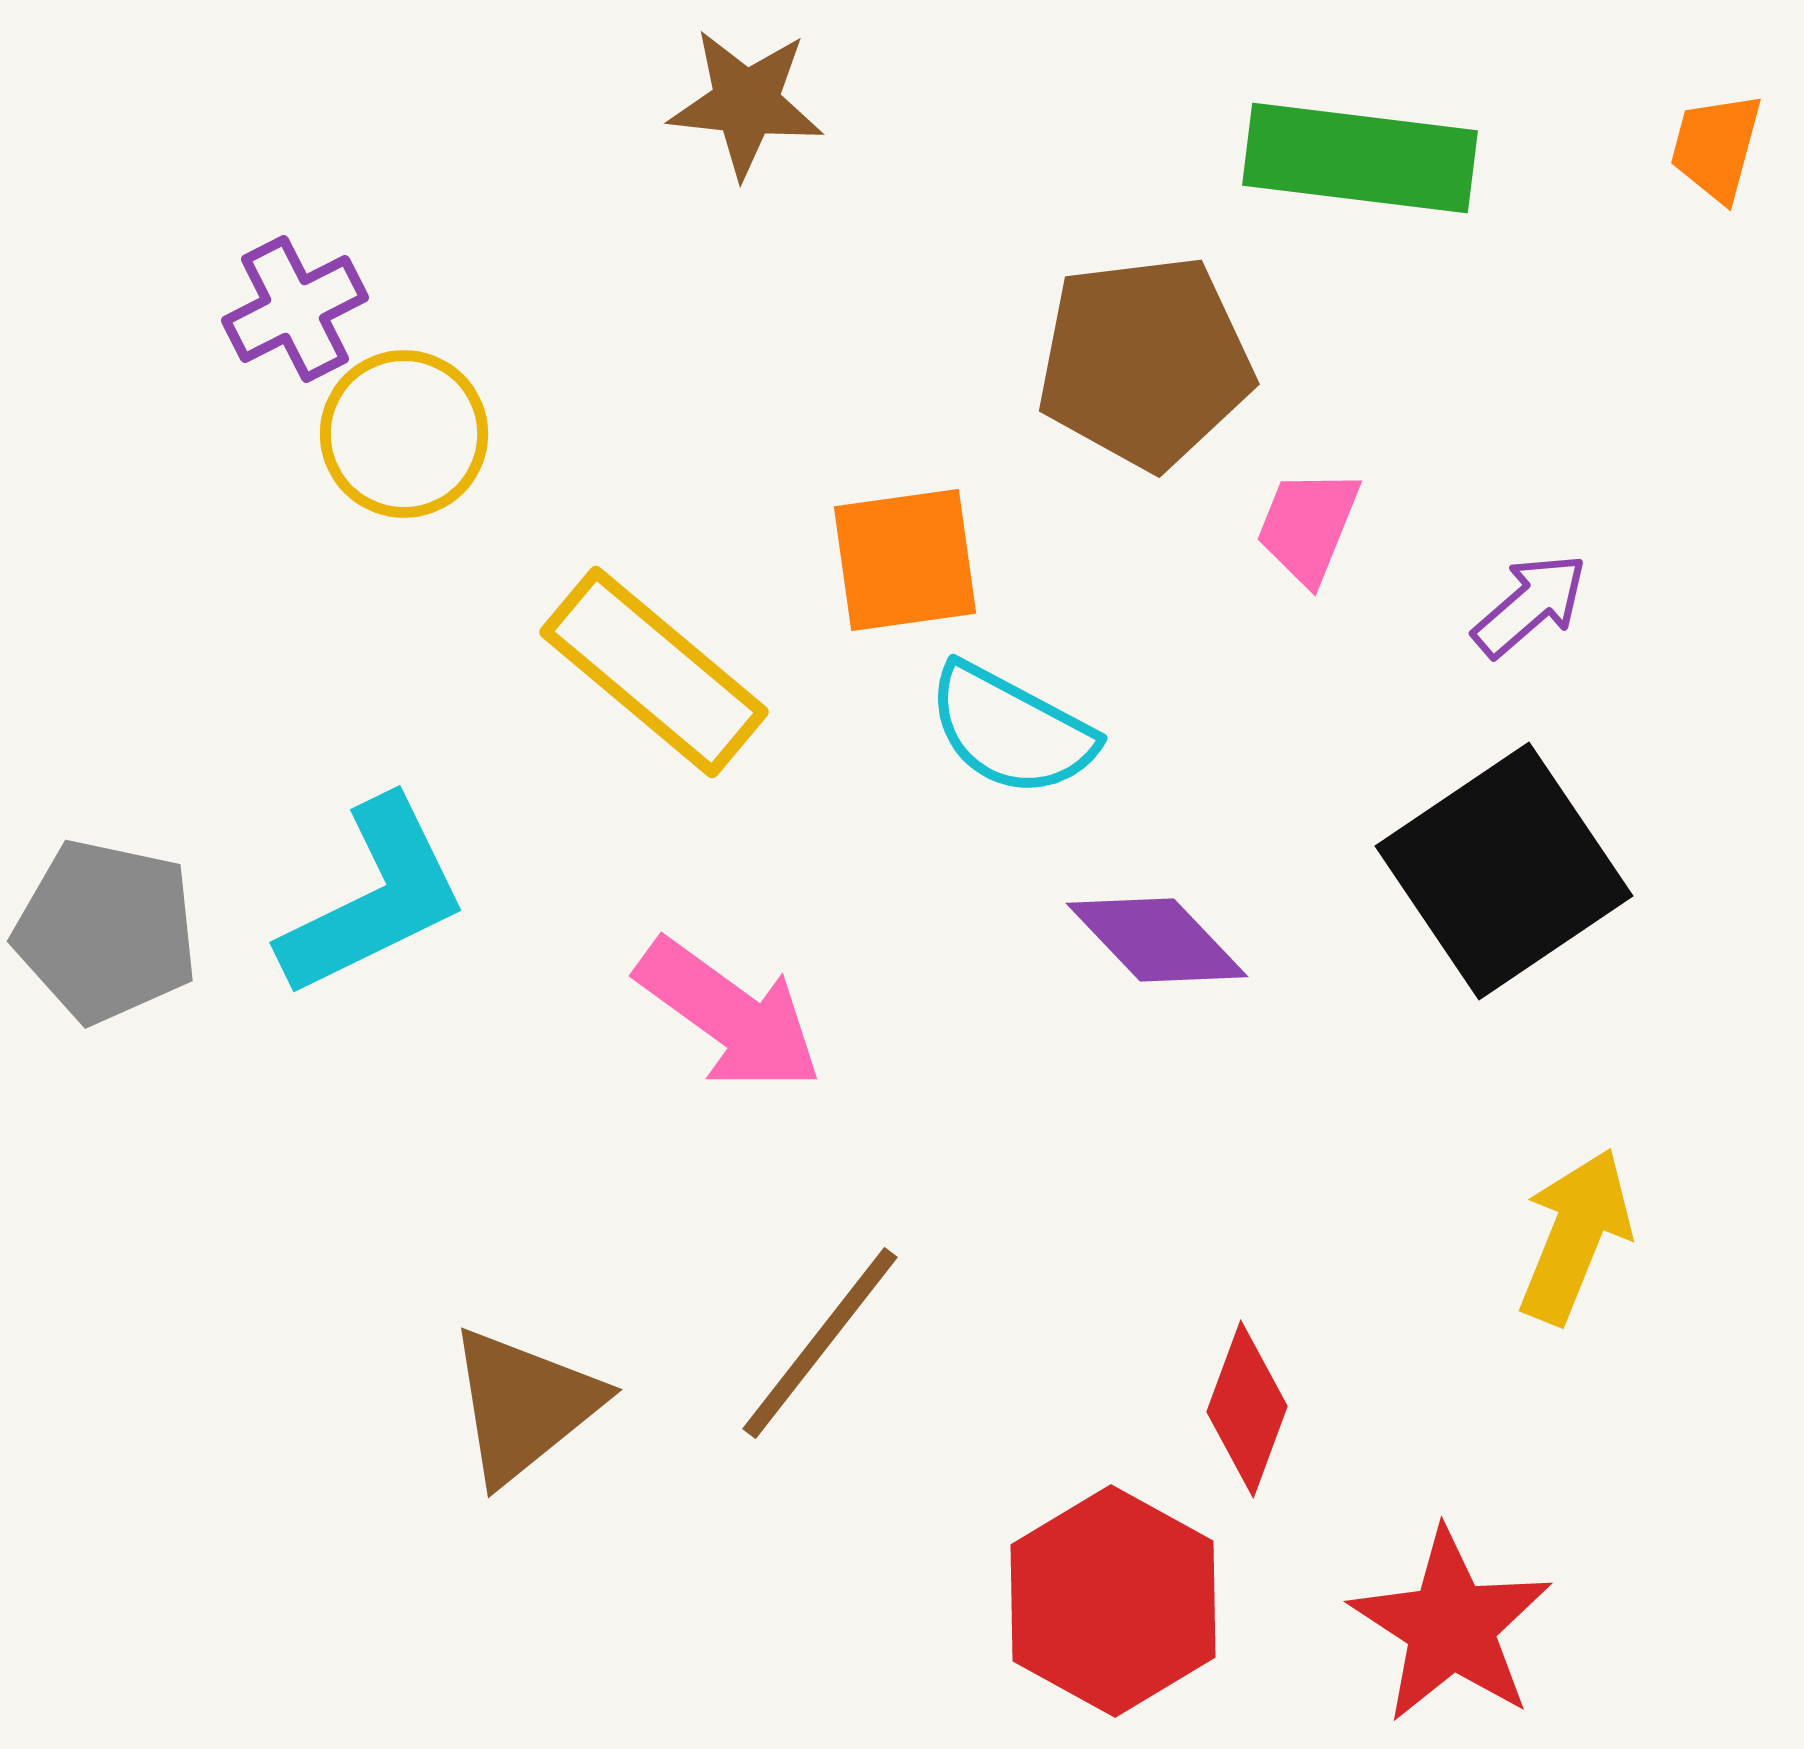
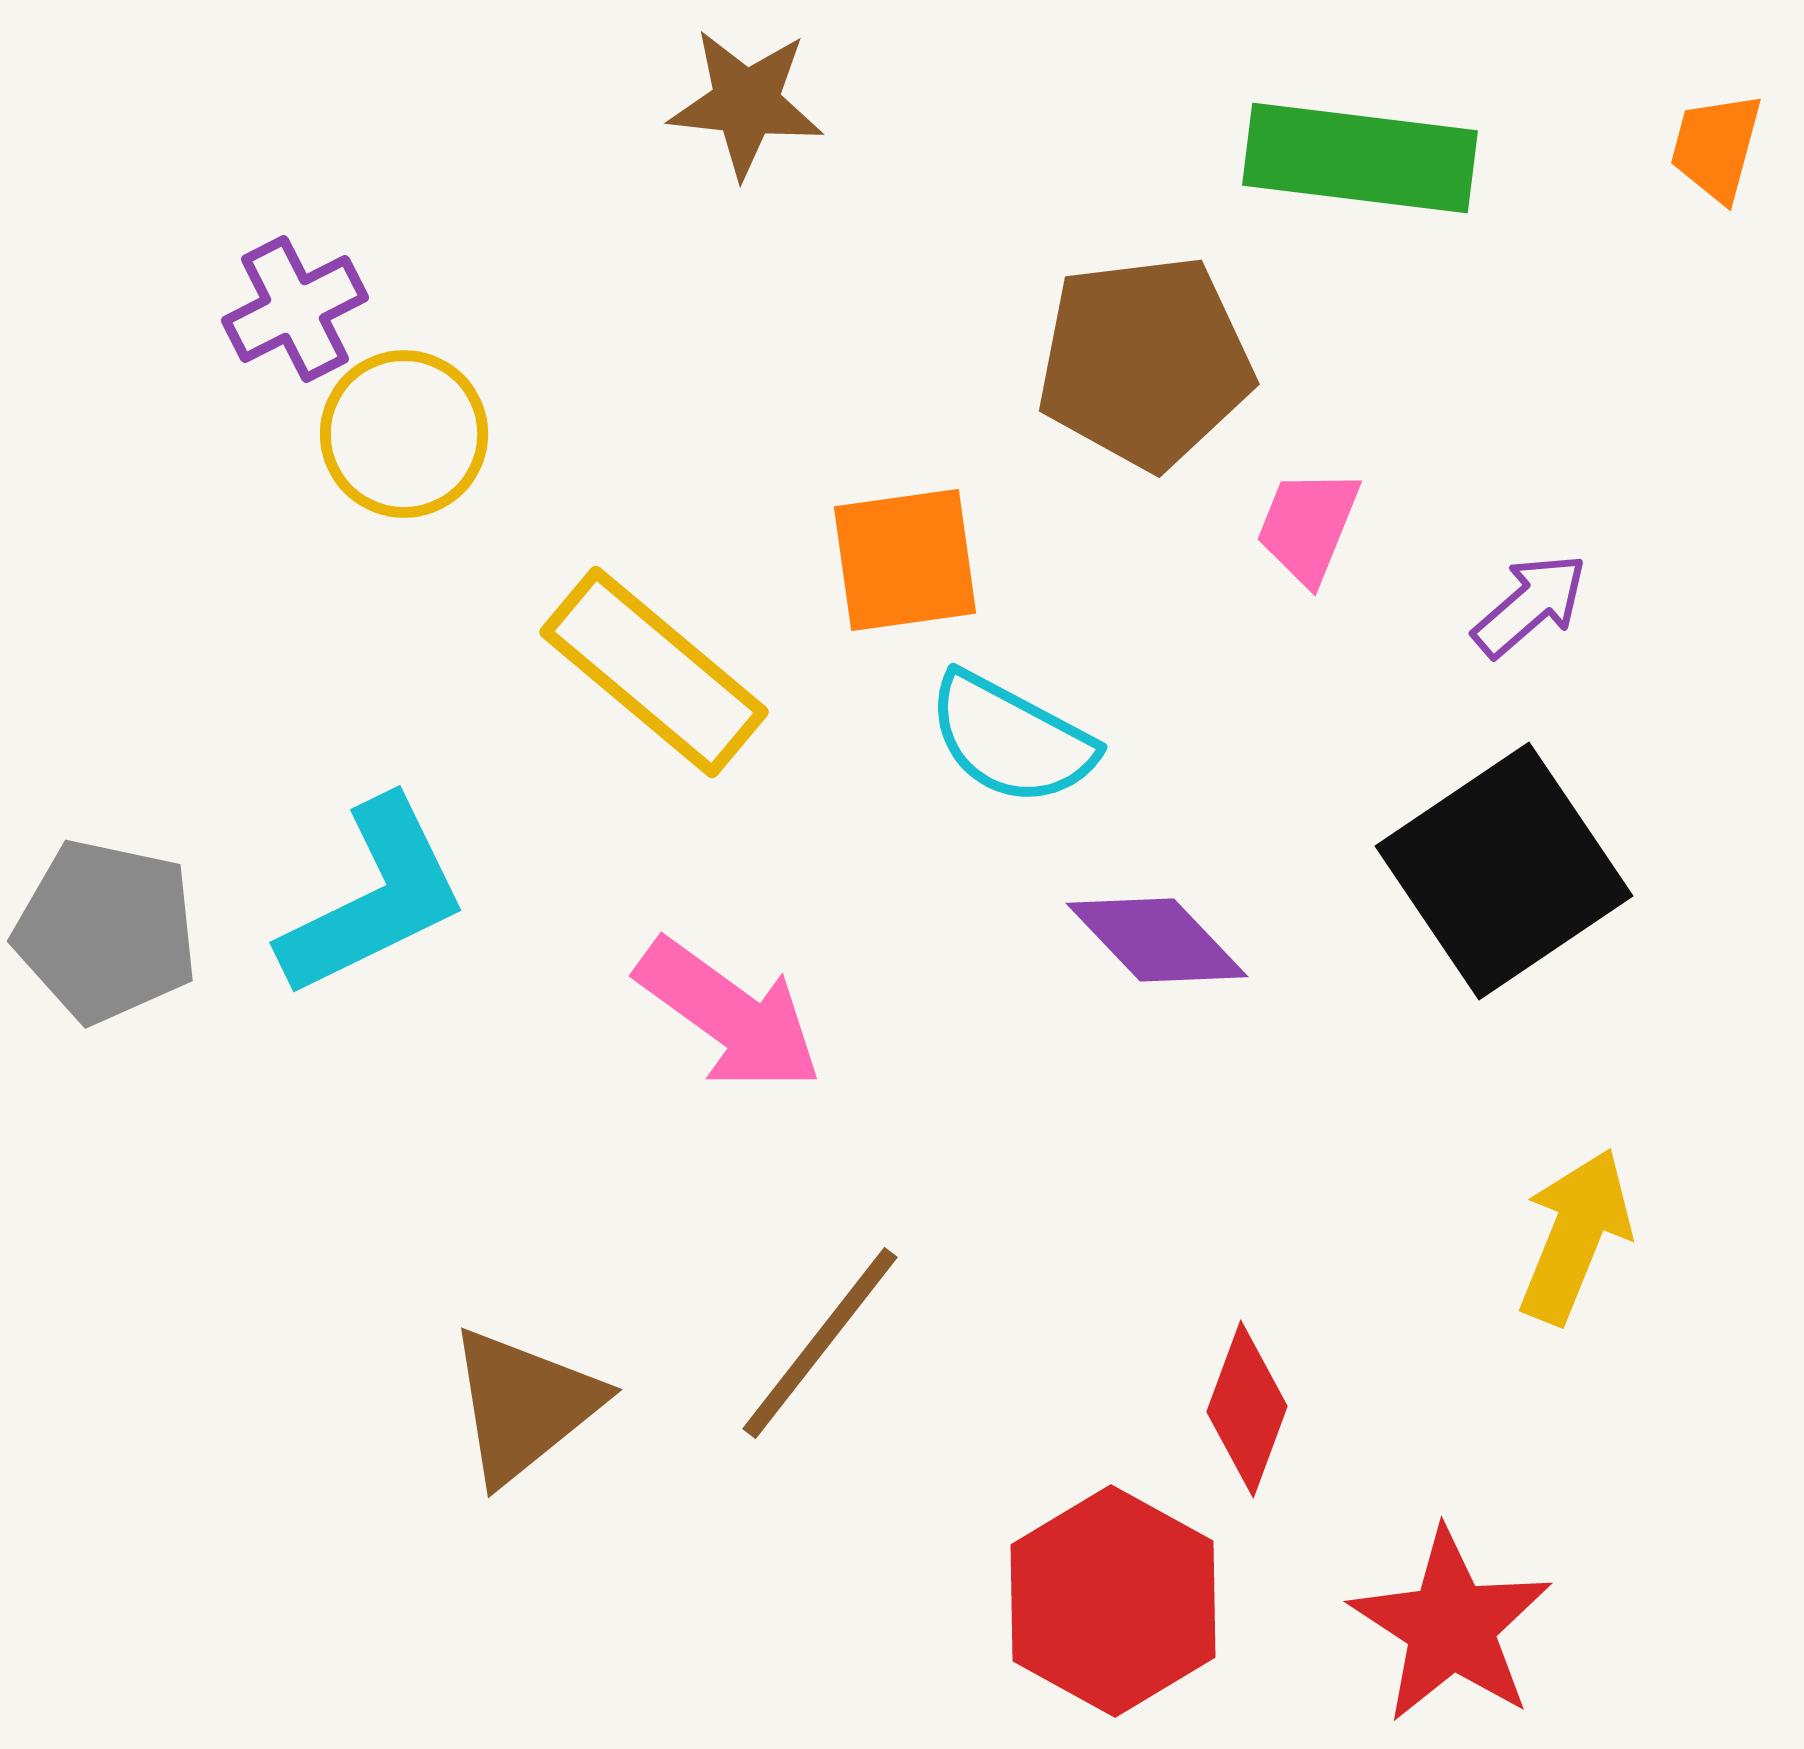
cyan semicircle: moved 9 px down
